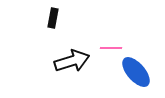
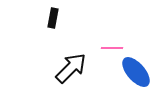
pink line: moved 1 px right
black arrow: moved 1 px left, 7 px down; rotated 28 degrees counterclockwise
